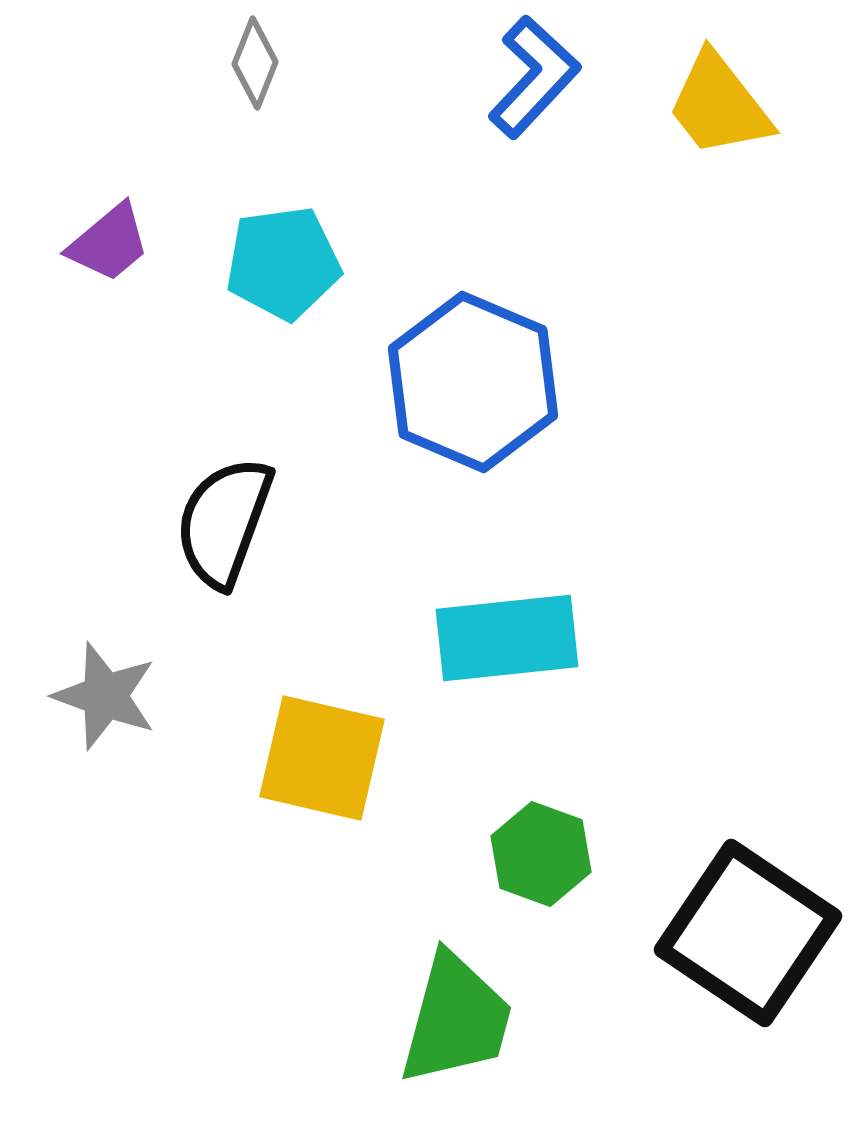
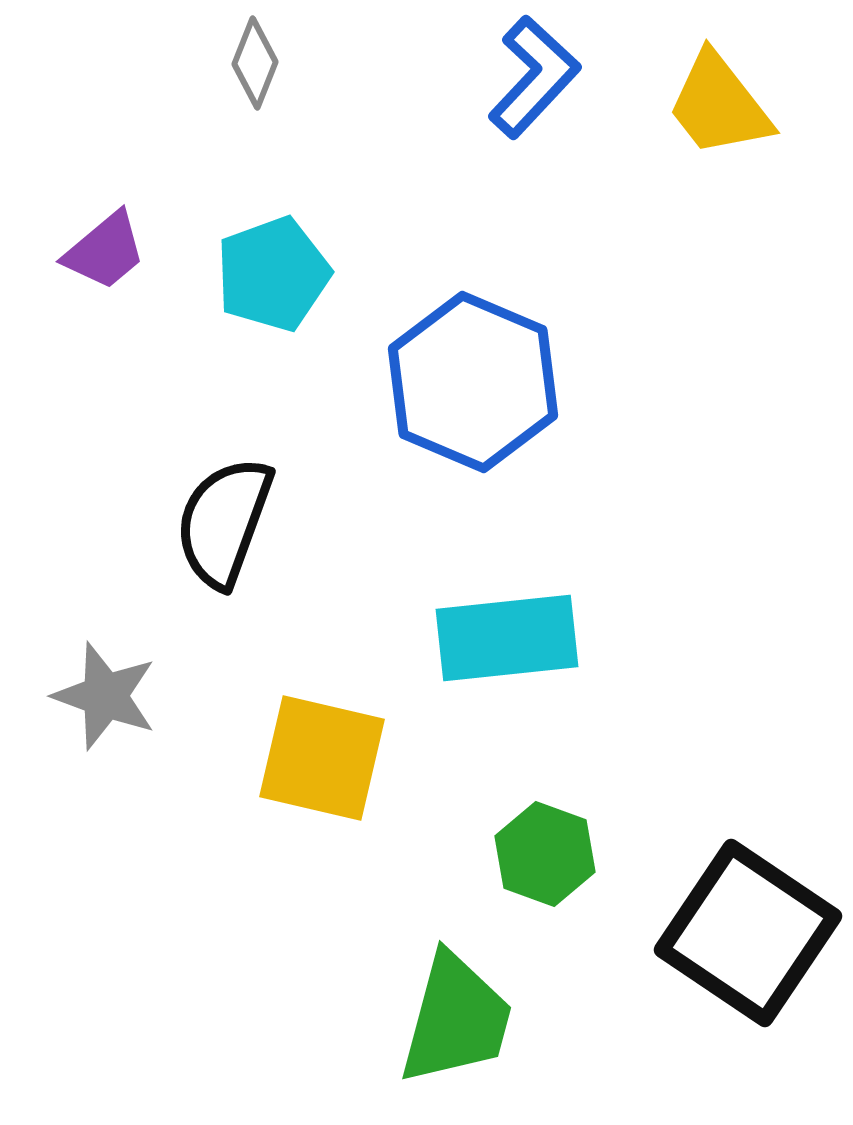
purple trapezoid: moved 4 px left, 8 px down
cyan pentagon: moved 10 px left, 11 px down; rotated 12 degrees counterclockwise
green hexagon: moved 4 px right
